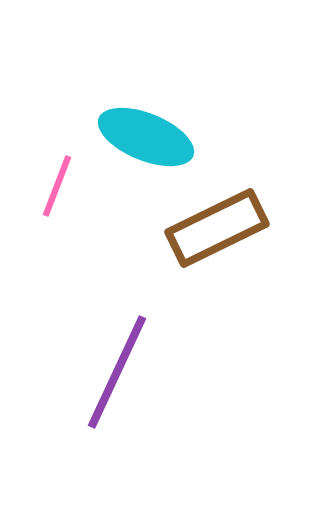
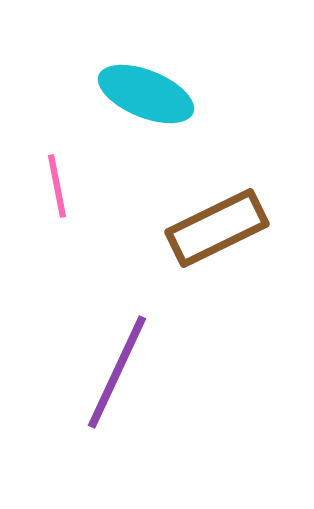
cyan ellipse: moved 43 px up
pink line: rotated 32 degrees counterclockwise
